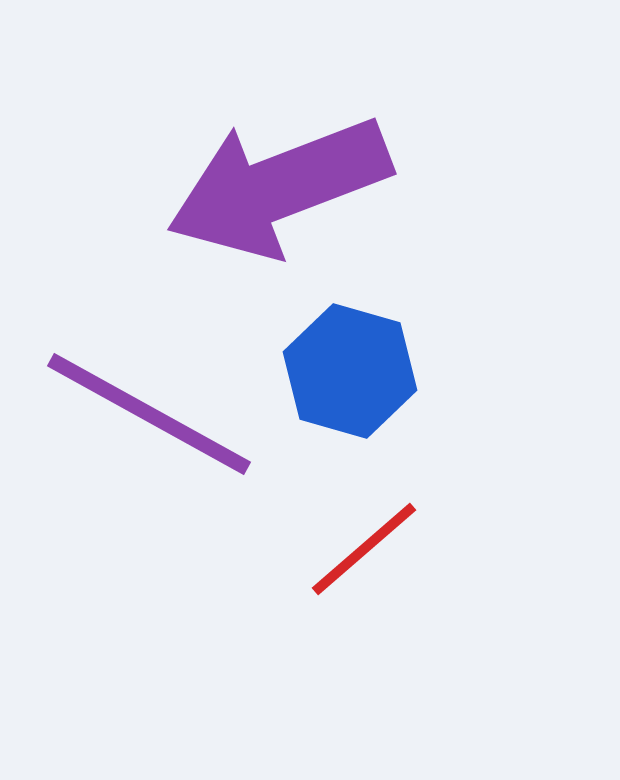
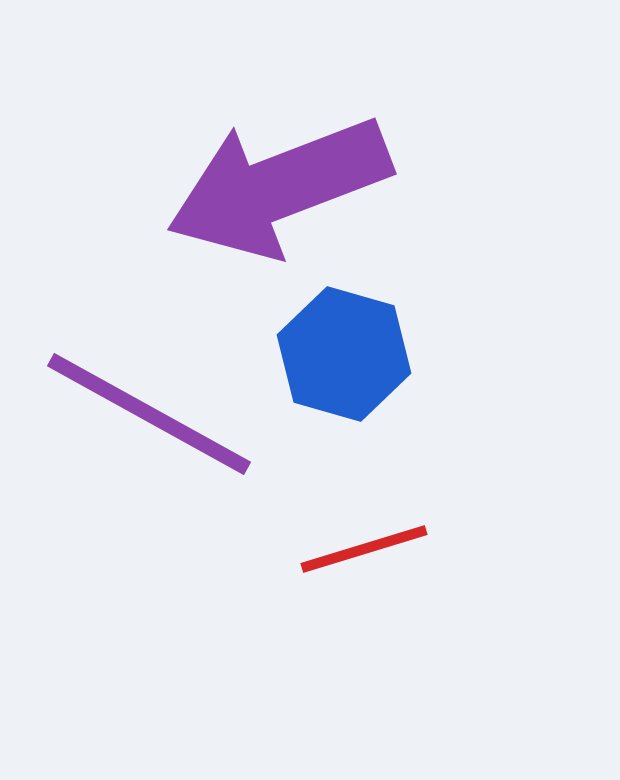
blue hexagon: moved 6 px left, 17 px up
red line: rotated 24 degrees clockwise
